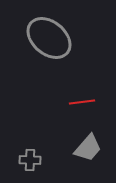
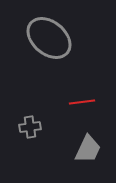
gray trapezoid: moved 1 px down; rotated 16 degrees counterclockwise
gray cross: moved 33 px up; rotated 10 degrees counterclockwise
